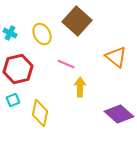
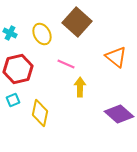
brown square: moved 1 px down
